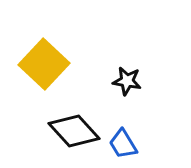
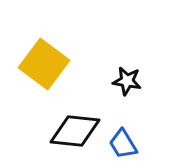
yellow square: rotated 6 degrees counterclockwise
black diamond: moved 1 px right; rotated 42 degrees counterclockwise
